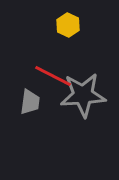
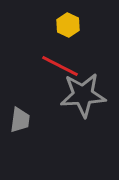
red line: moved 7 px right, 10 px up
gray trapezoid: moved 10 px left, 18 px down
